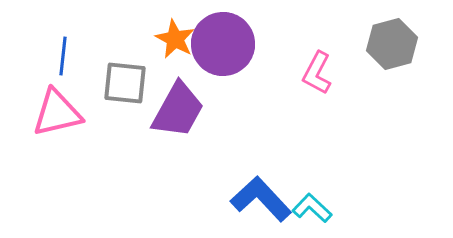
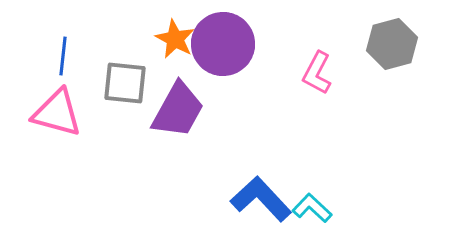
pink triangle: rotated 28 degrees clockwise
